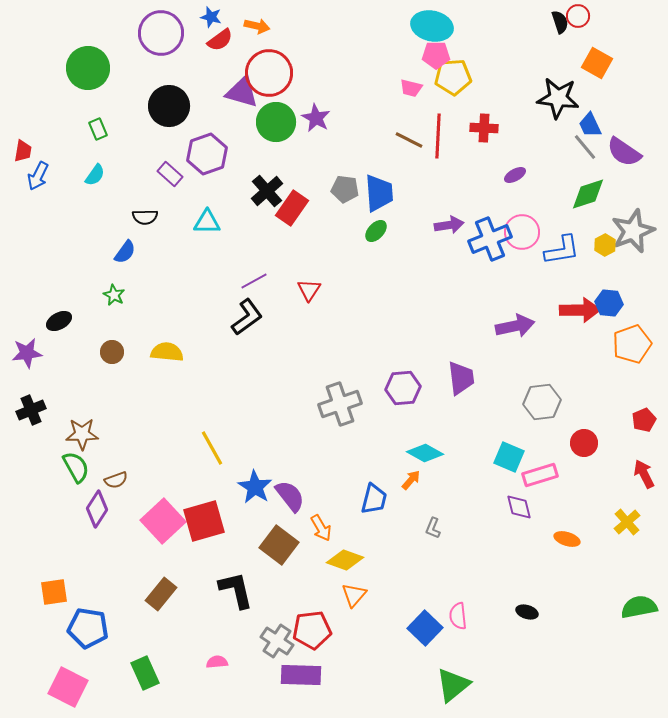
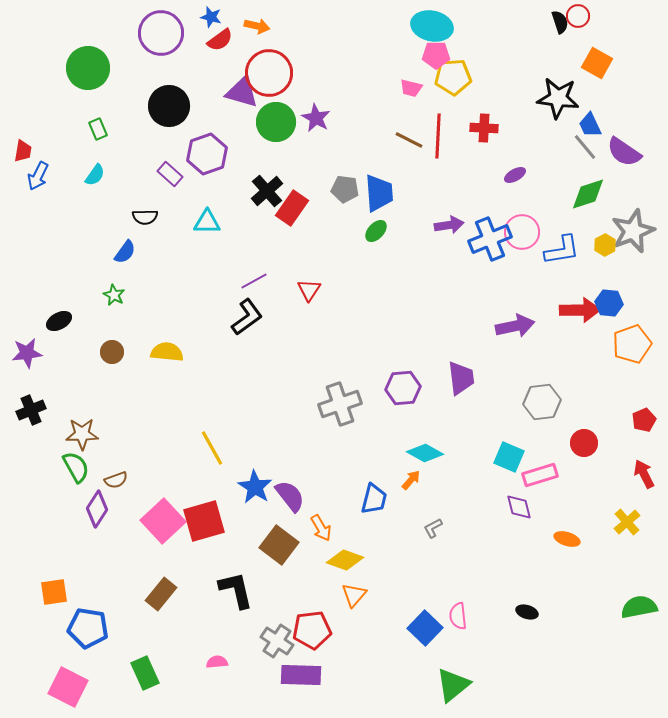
gray L-shape at (433, 528): rotated 40 degrees clockwise
